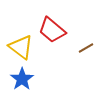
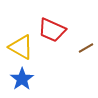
red trapezoid: rotated 16 degrees counterclockwise
yellow triangle: rotated 8 degrees counterclockwise
